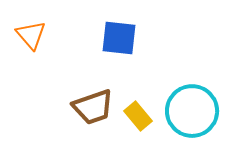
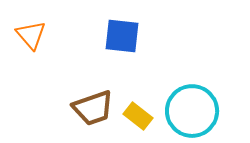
blue square: moved 3 px right, 2 px up
brown trapezoid: moved 1 px down
yellow rectangle: rotated 12 degrees counterclockwise
